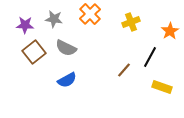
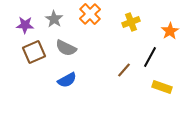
gray star: rotated 24 degrees clockwise
brown square: rotated 15 degrees clockwise
